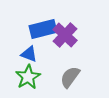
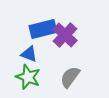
green star: rotated 20 degrees counterclockwise
